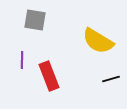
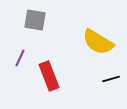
yellow semicircle: moved 1 px down
purple line: moved 2 px left, 2 px up; rotated 24 degrees clockwise
